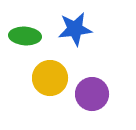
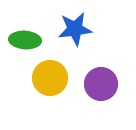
green ellipse: moved 4 px down
purple circle: moved 9 px right, 10 px up
